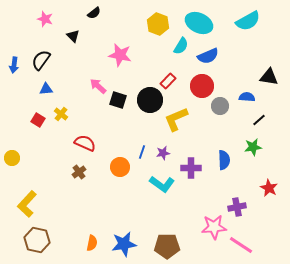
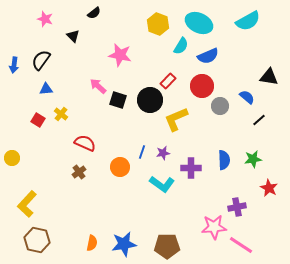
blue semicircle at (247, 97): rotated 35 degrees clockwise
green star at (253, 147): moved 12 px down
